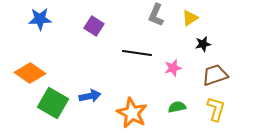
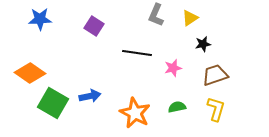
orange star: moved 3 px right
